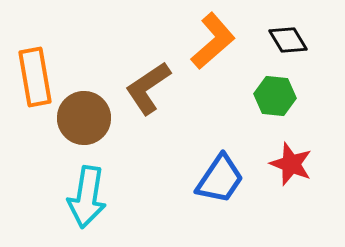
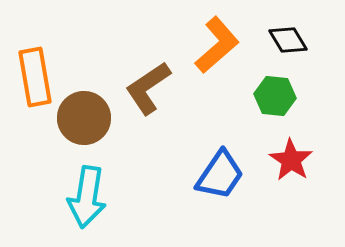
orange L-shape: moved 4 px right, 4 px down
red star: moved 4 px up; rotated 12 degrees clockwise
blue trapezoid: moved 4 px up
